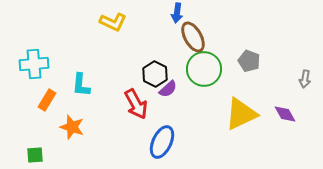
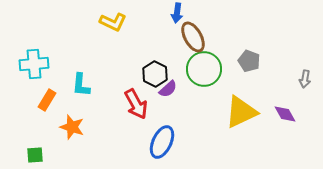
yellow triangle: moved 2 px up
